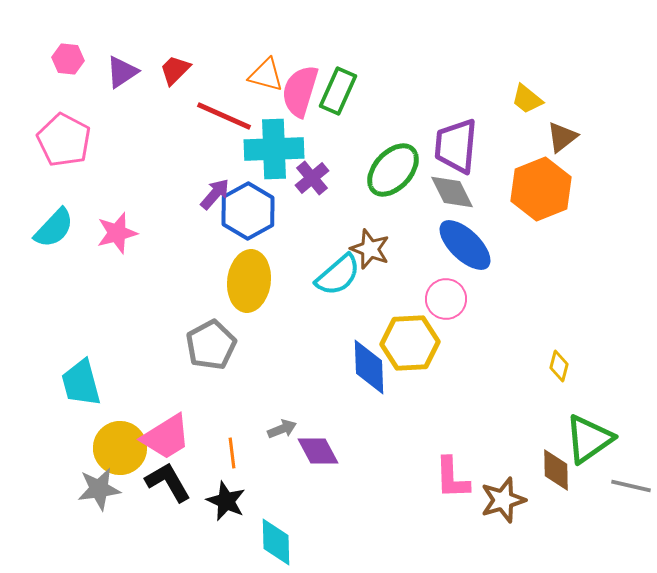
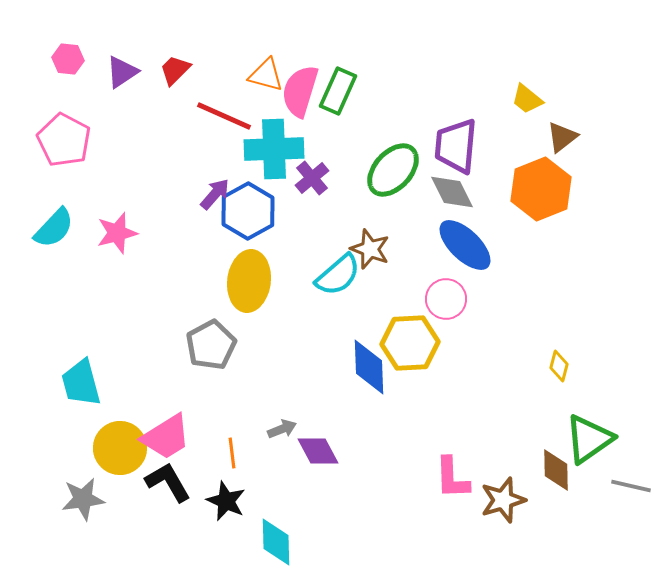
gray star at (99, 489): moved 16 px left, 10 px down
